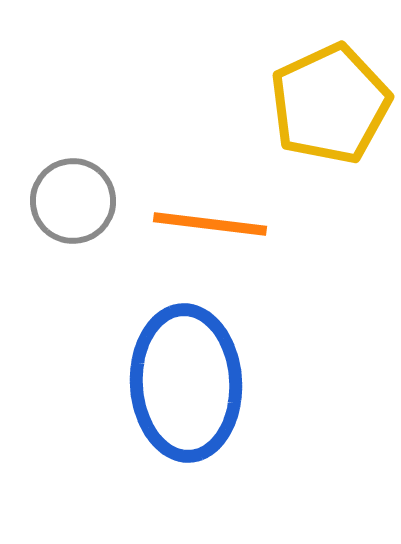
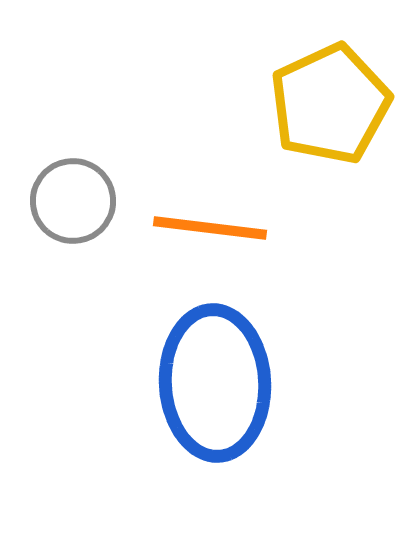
orange line: moved 4 px down
blue ellipse: moved 29 px right
